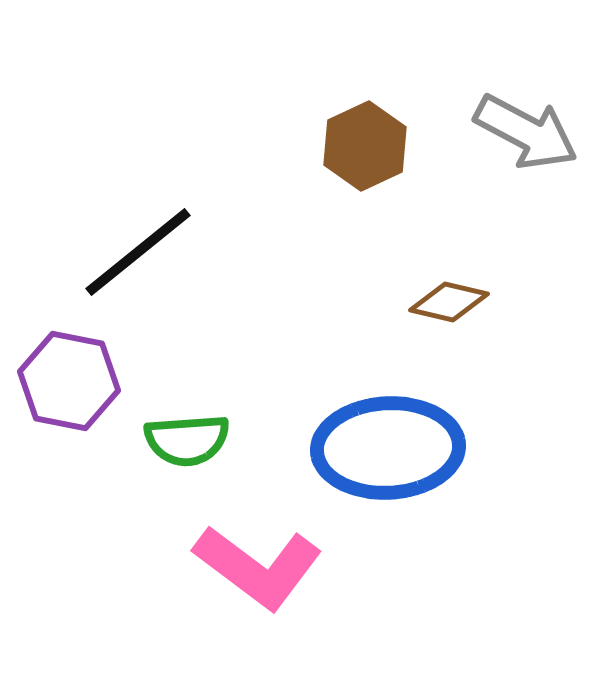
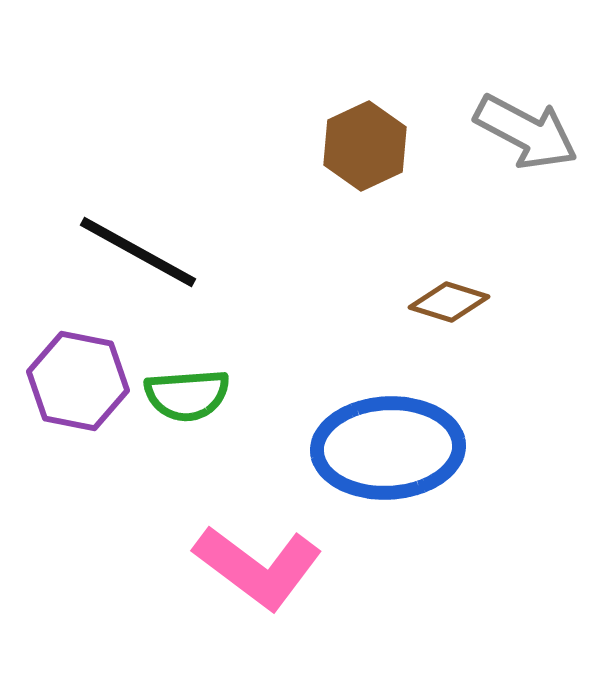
black line: rotated 68 degrees clockwise
brown diamond: rotated 4 degrees clockwise
purple hexagon: moved 9 px right
green semicircle: moved 45 px up
